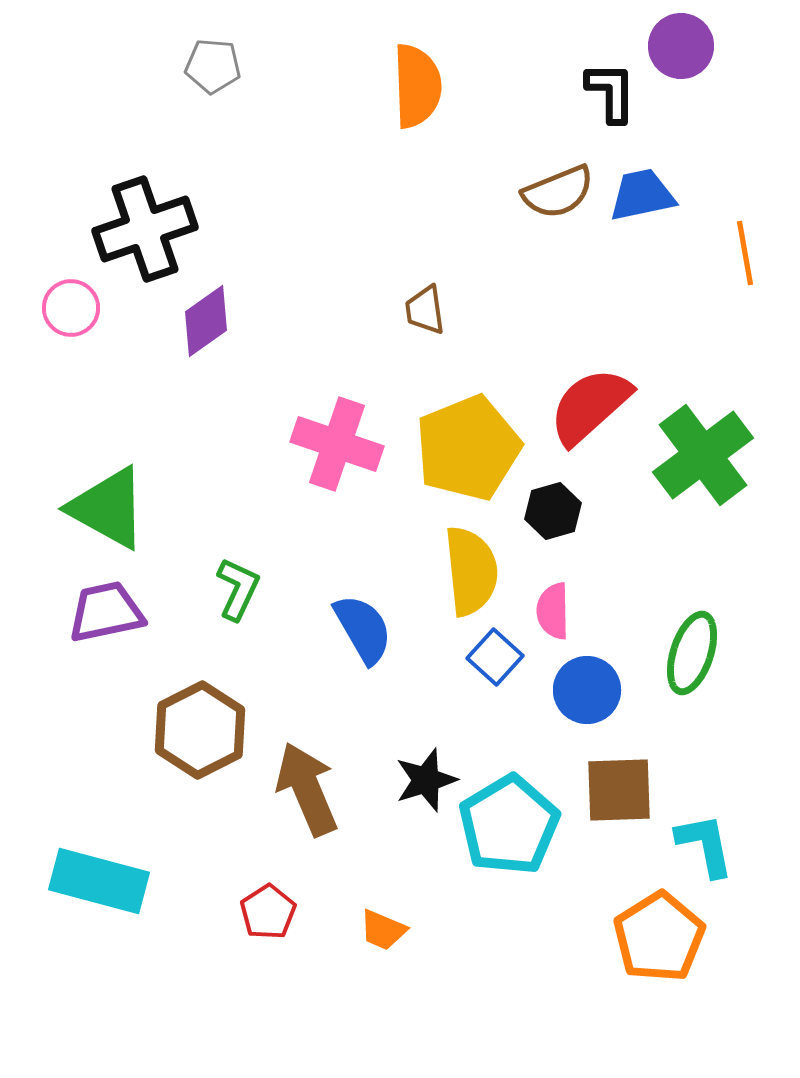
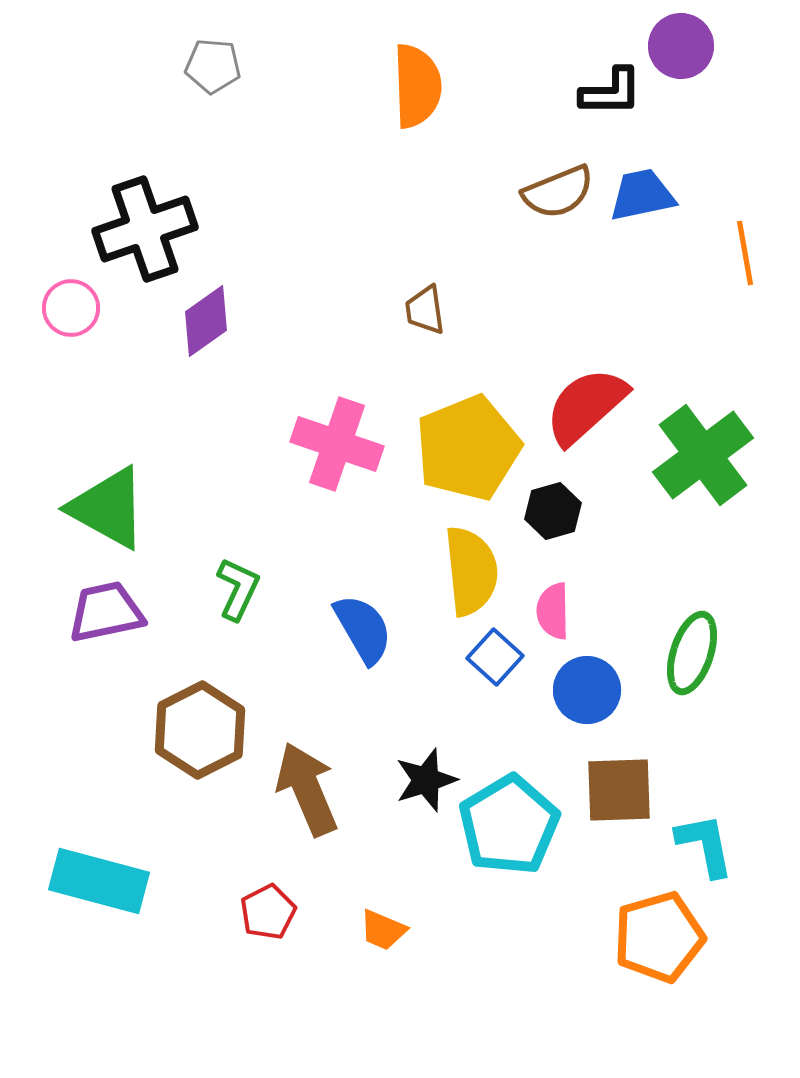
black L-shape: rotated 90 degrees clockwise
red semicircle: moved 4 px left
red pentagon: rotated 6 degrees clockwise
orange pentagon: rotated 16 degrees clockwise
